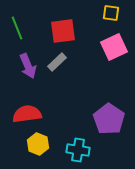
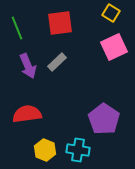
yellow square: rotated 24 degrees clockwise
red square: moved 3 px left, 8 px up
purple pentagon: moved 5 px left
yellow hexagon: moved 7 px right, 6 px down
